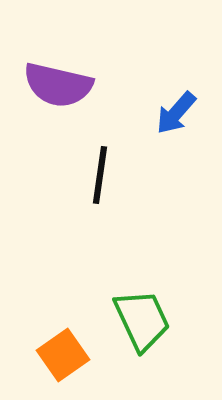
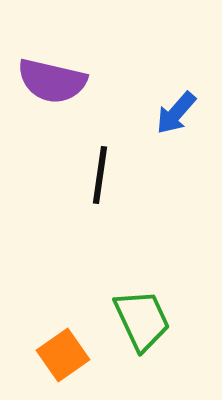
purple semicircle: moved 6 px left, 4 px up
